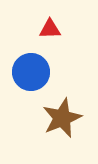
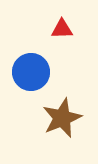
red triangle: moved 12 px right
